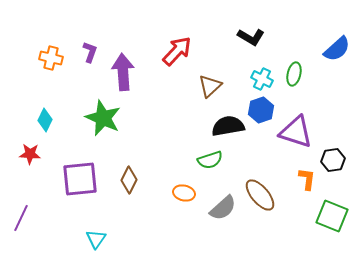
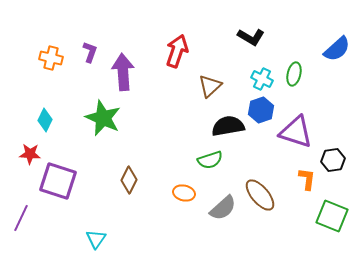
red arrow: rotated 24 degrees counterclockwise
purple square: moved 22 px left, 2 px down; rotated 24 degrees clockwise
